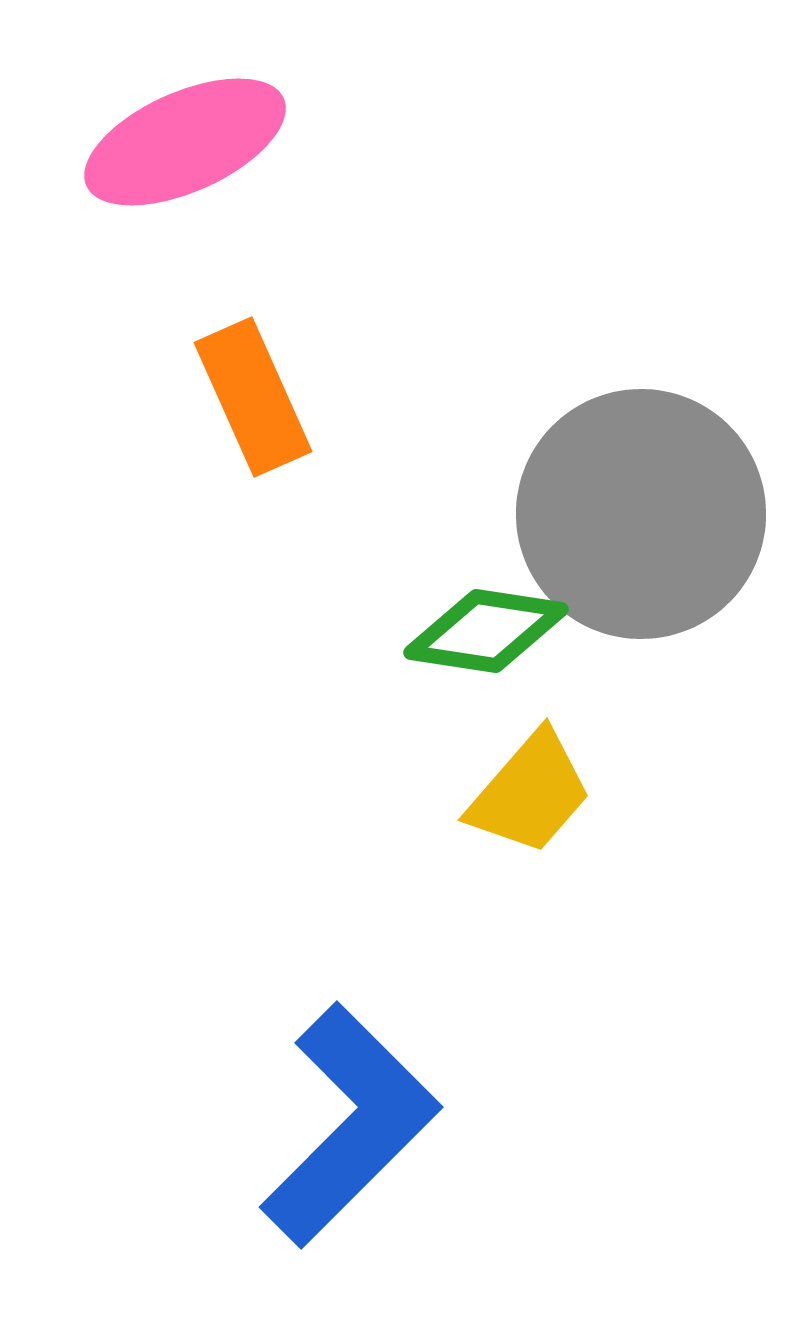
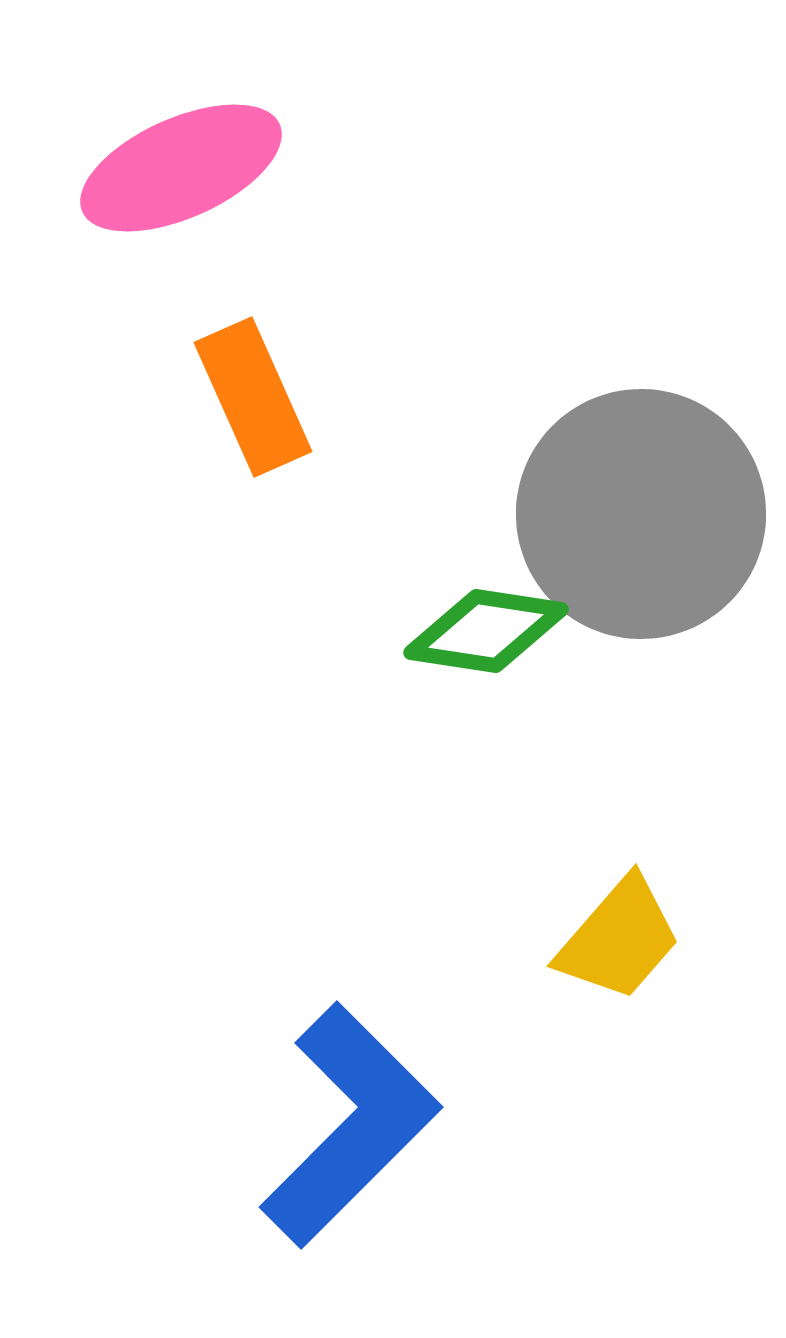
pink ellipse: moved 4 px left, 26 px down
yellow trapezoid: moved 89 px right, 146 px down
